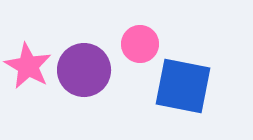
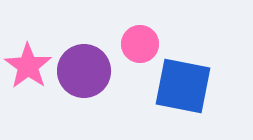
pink star: rotated 6 degrees clockwise
purple circle: moved 1 px down
